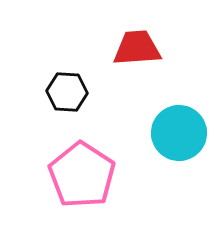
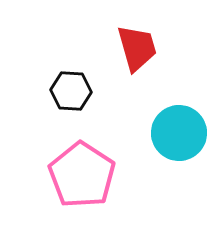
red trapezoid: rotated 78 degrees clockwise
black hexagon: moved 4 px right, 1 px up
